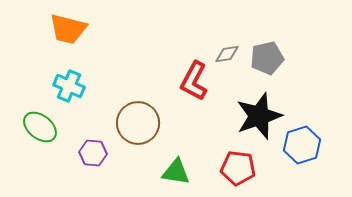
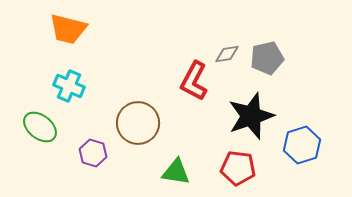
black star: moved 8 px left
purple hexagon: rotated 12 degrees clockwise
